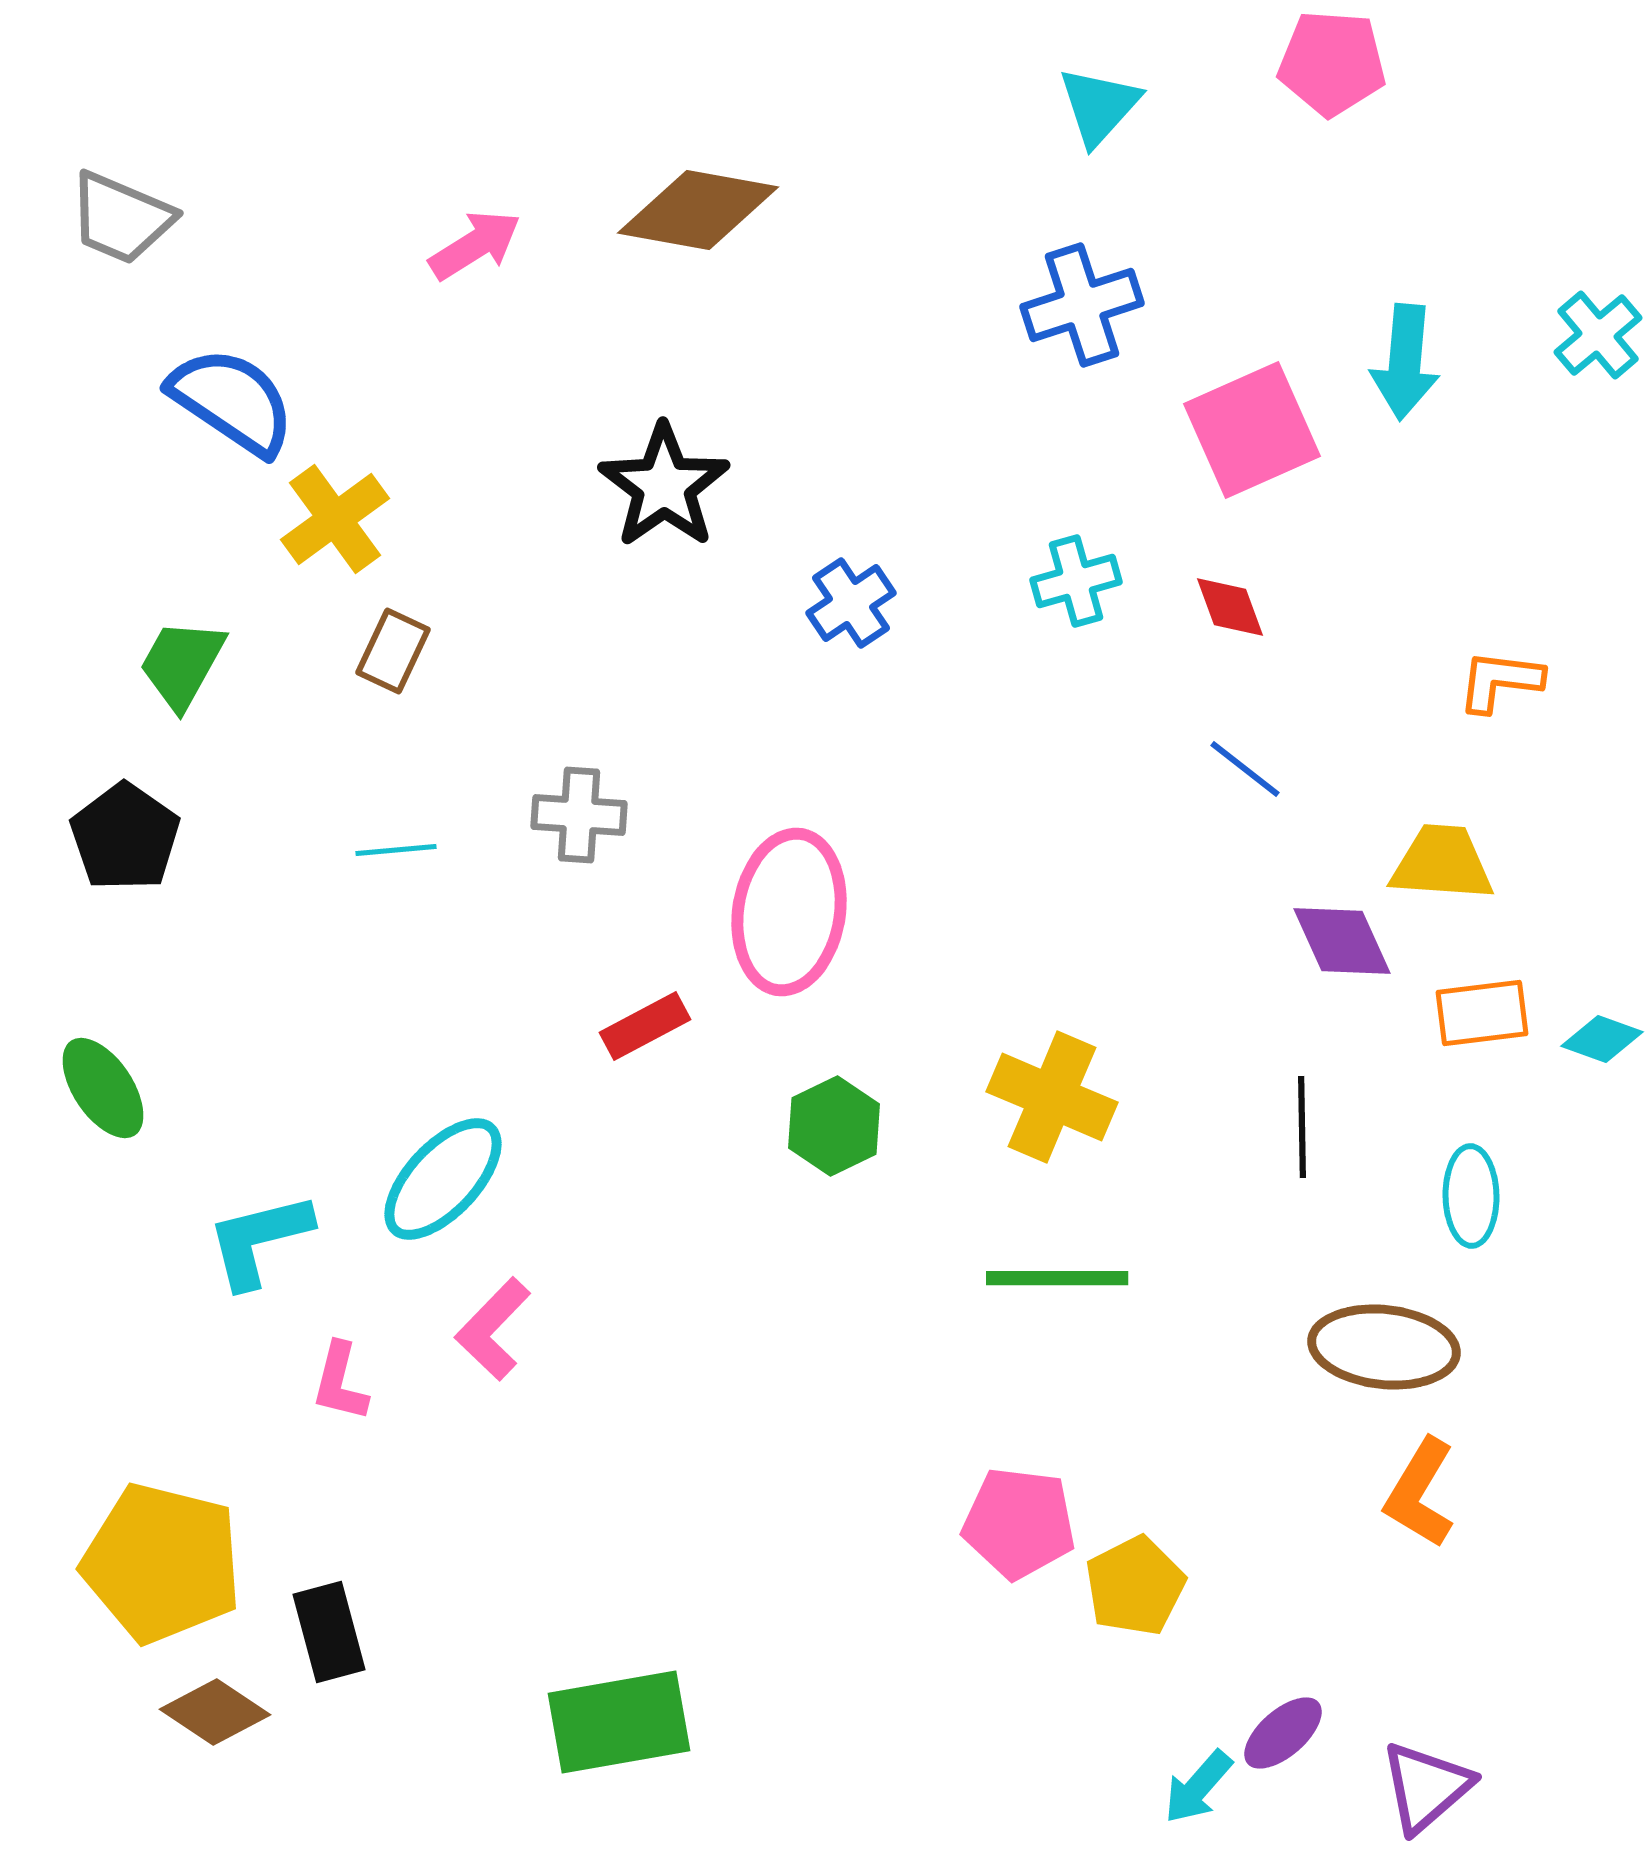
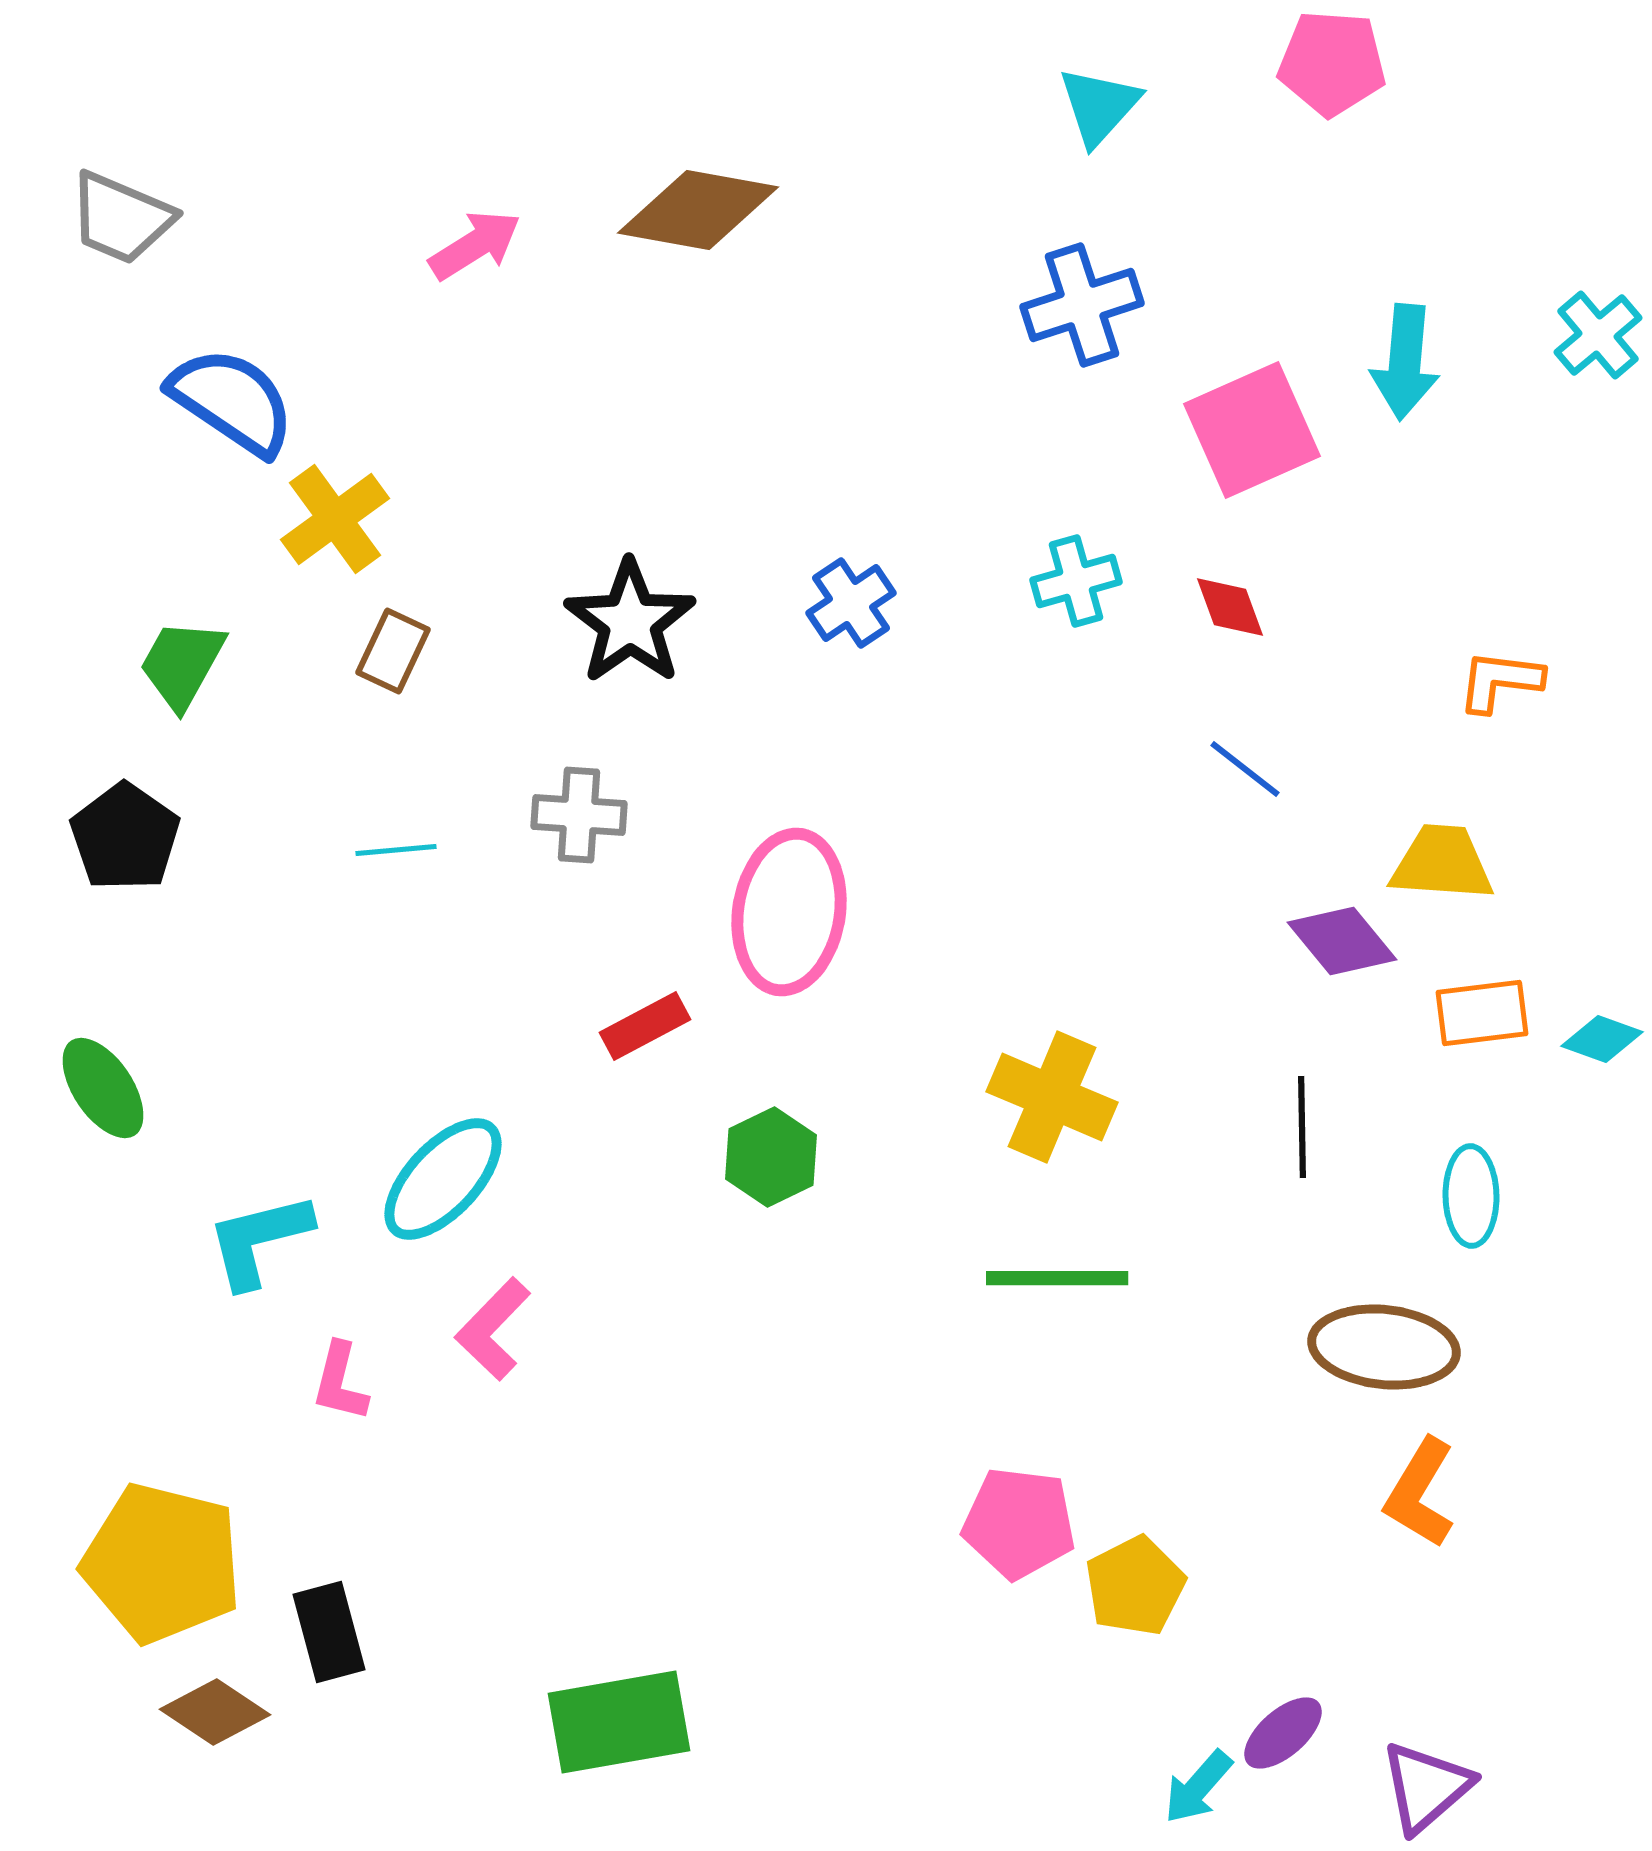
black star at (664, 486): moved 34 px left, 136 px down
purple diamond at (1342, 941): rotated 15 degrees counterclockwise
green hexagon at (834, 1126): moved 63 px left, 31 px down
